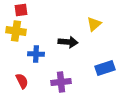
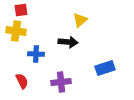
yellow triangle: moved 14 px left, 4 px up
